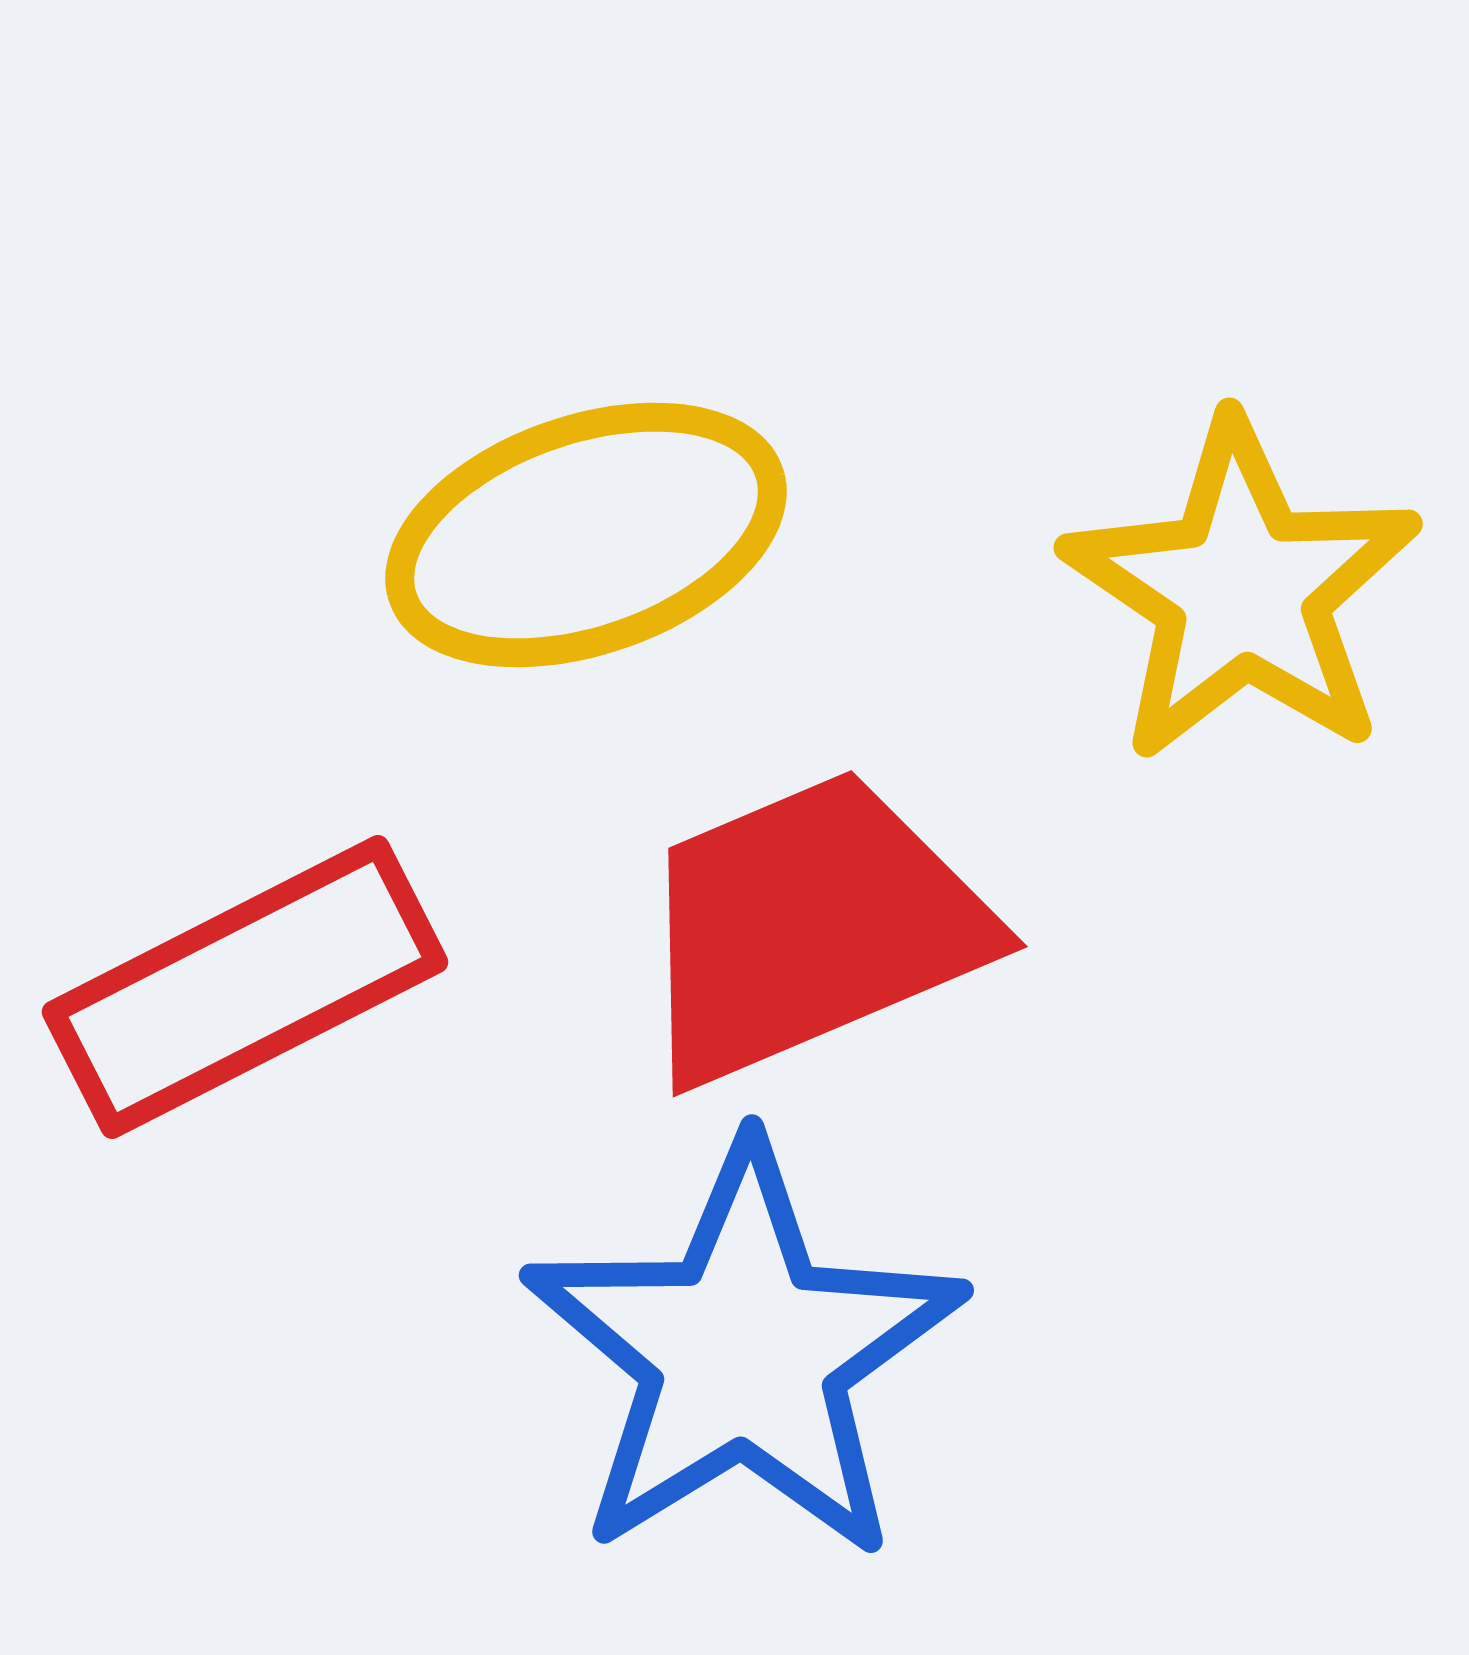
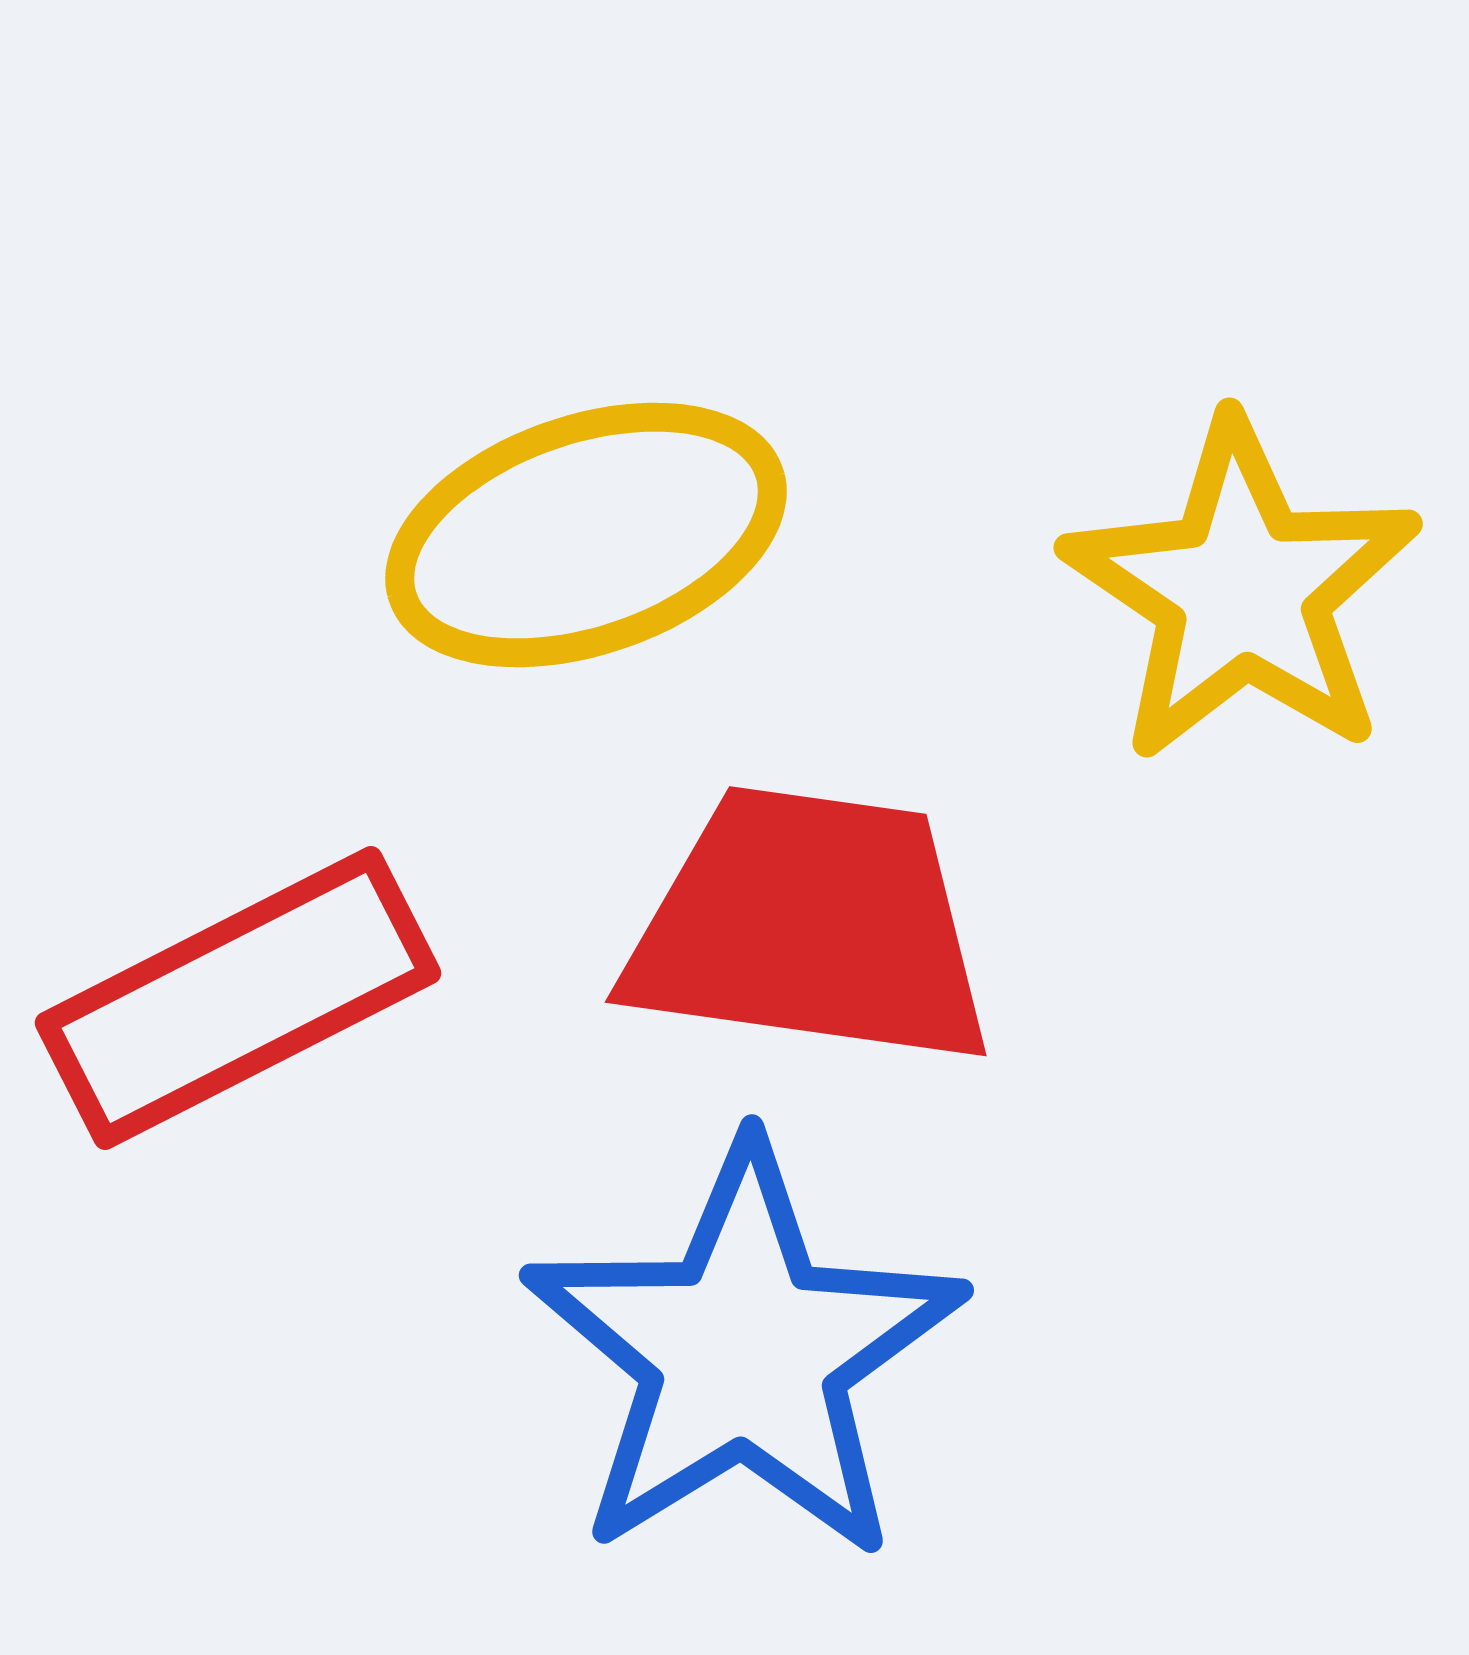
red trapezoid: rotated 31 degrees clockwise
red rectangle: moved 7 px left, 11 px down
